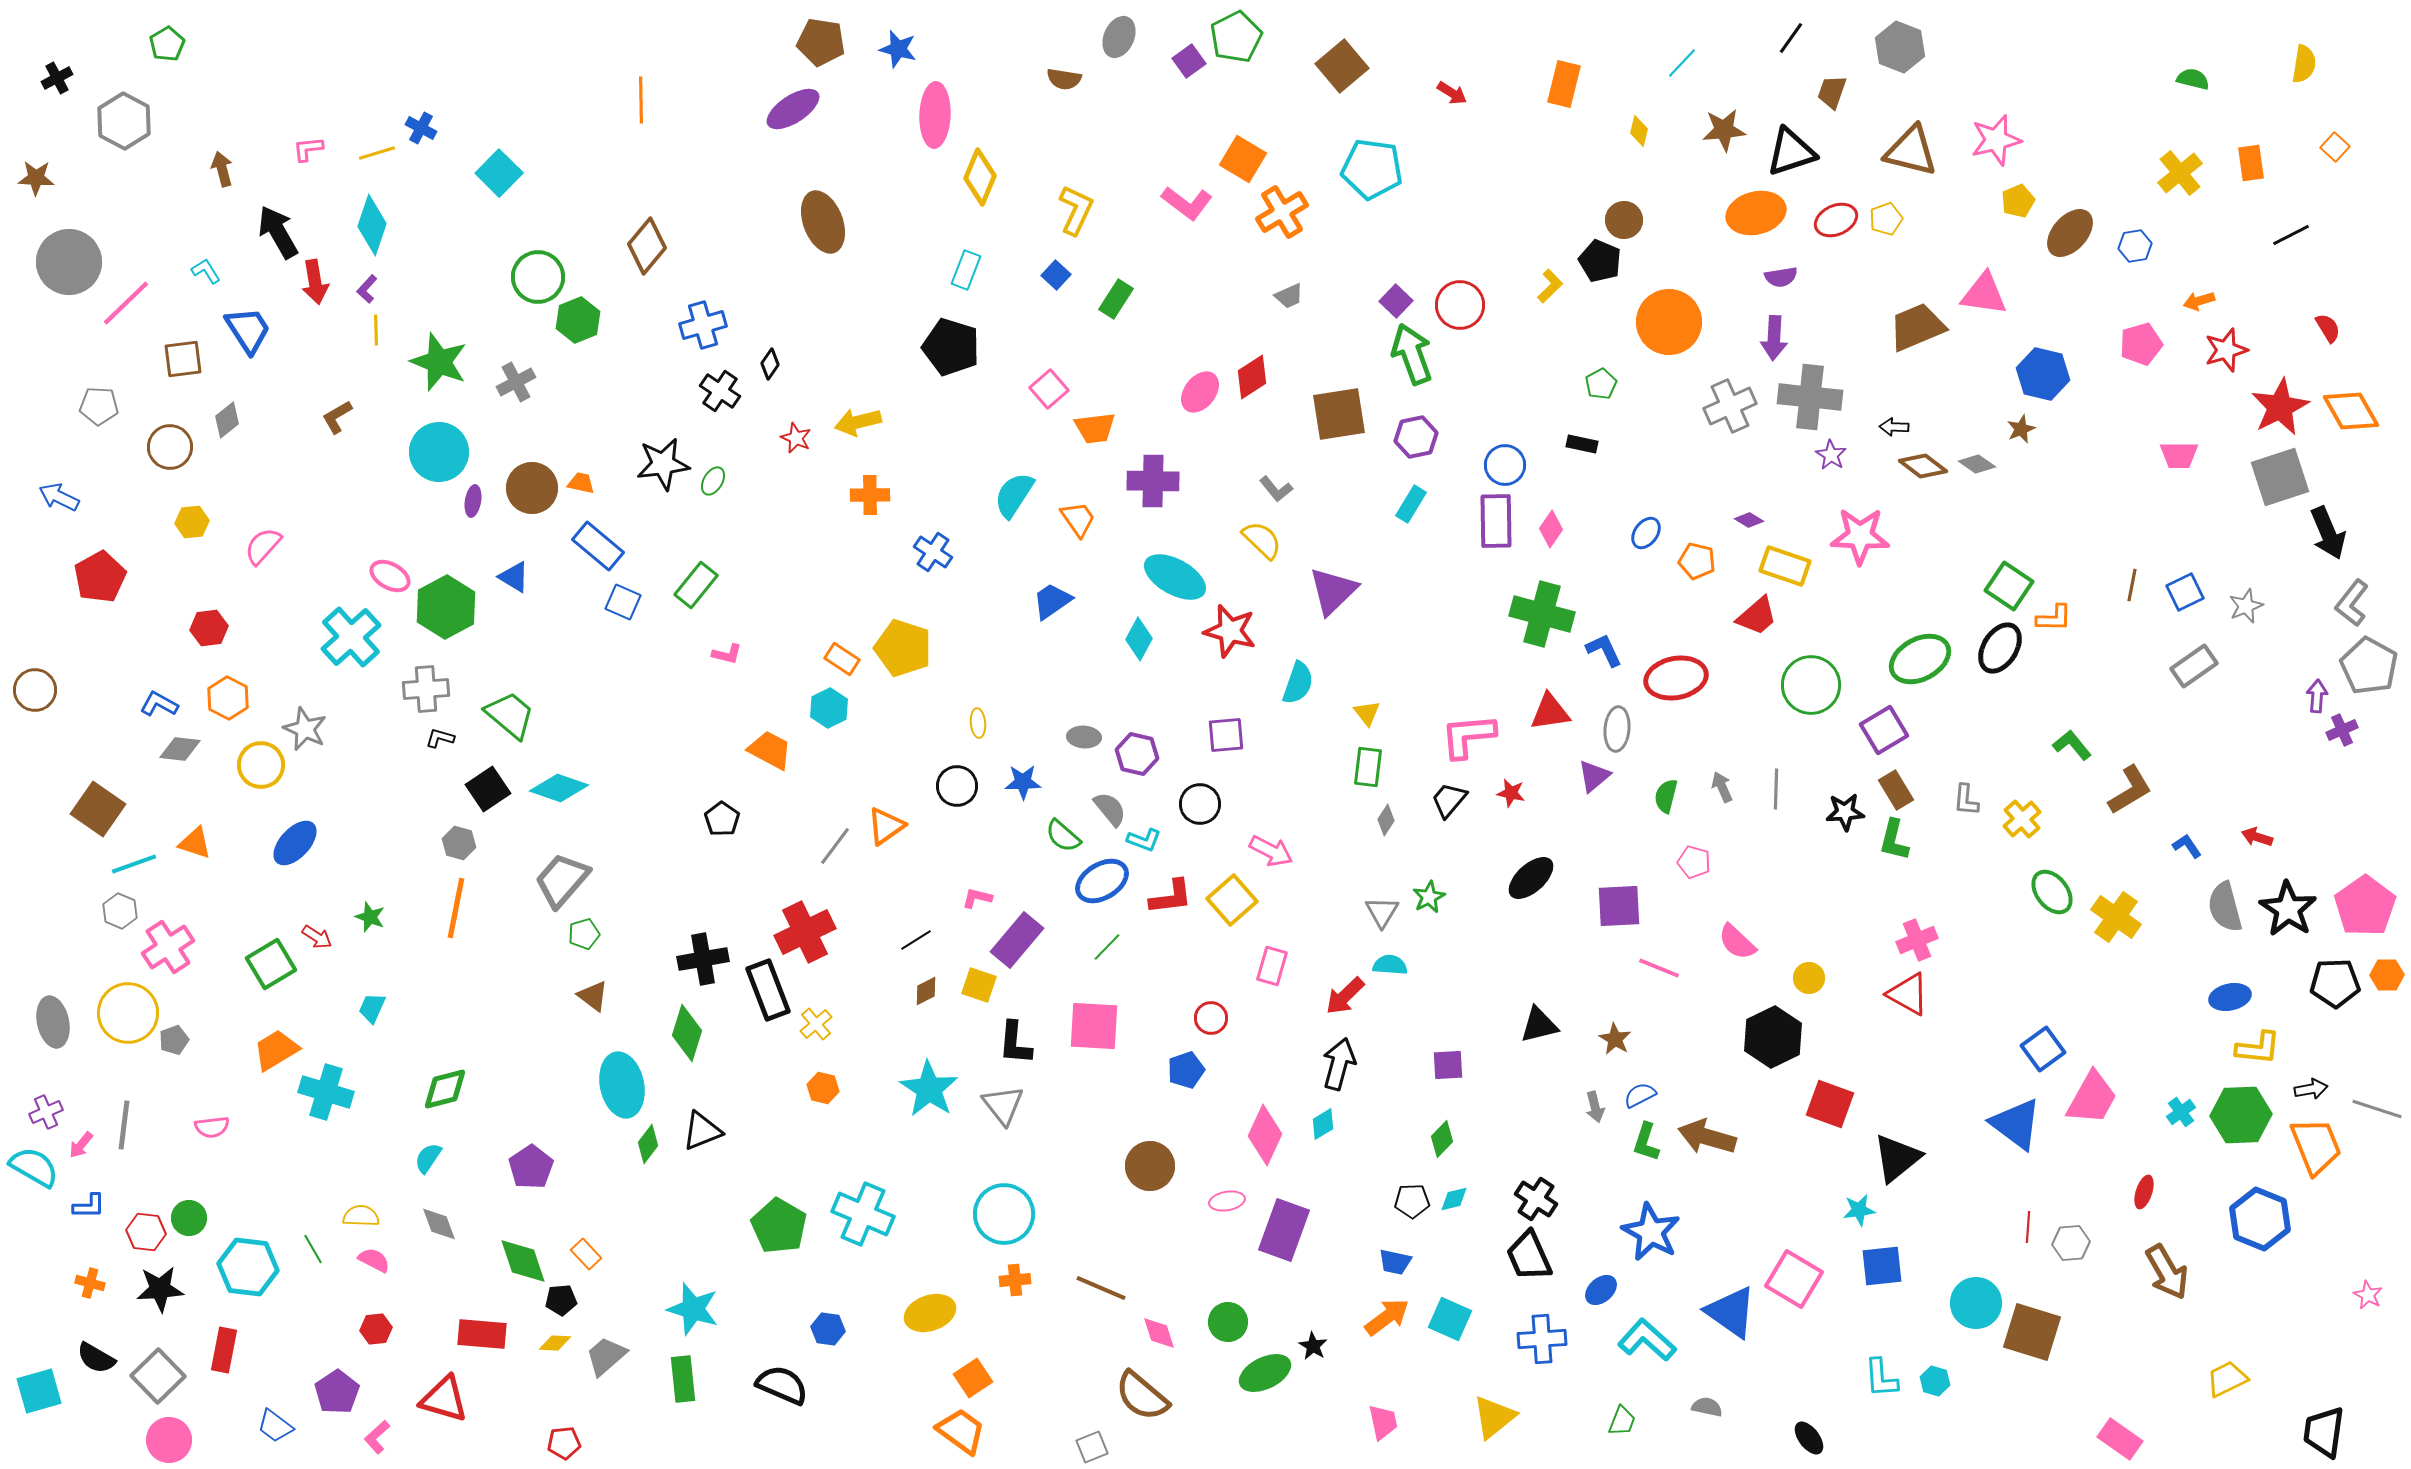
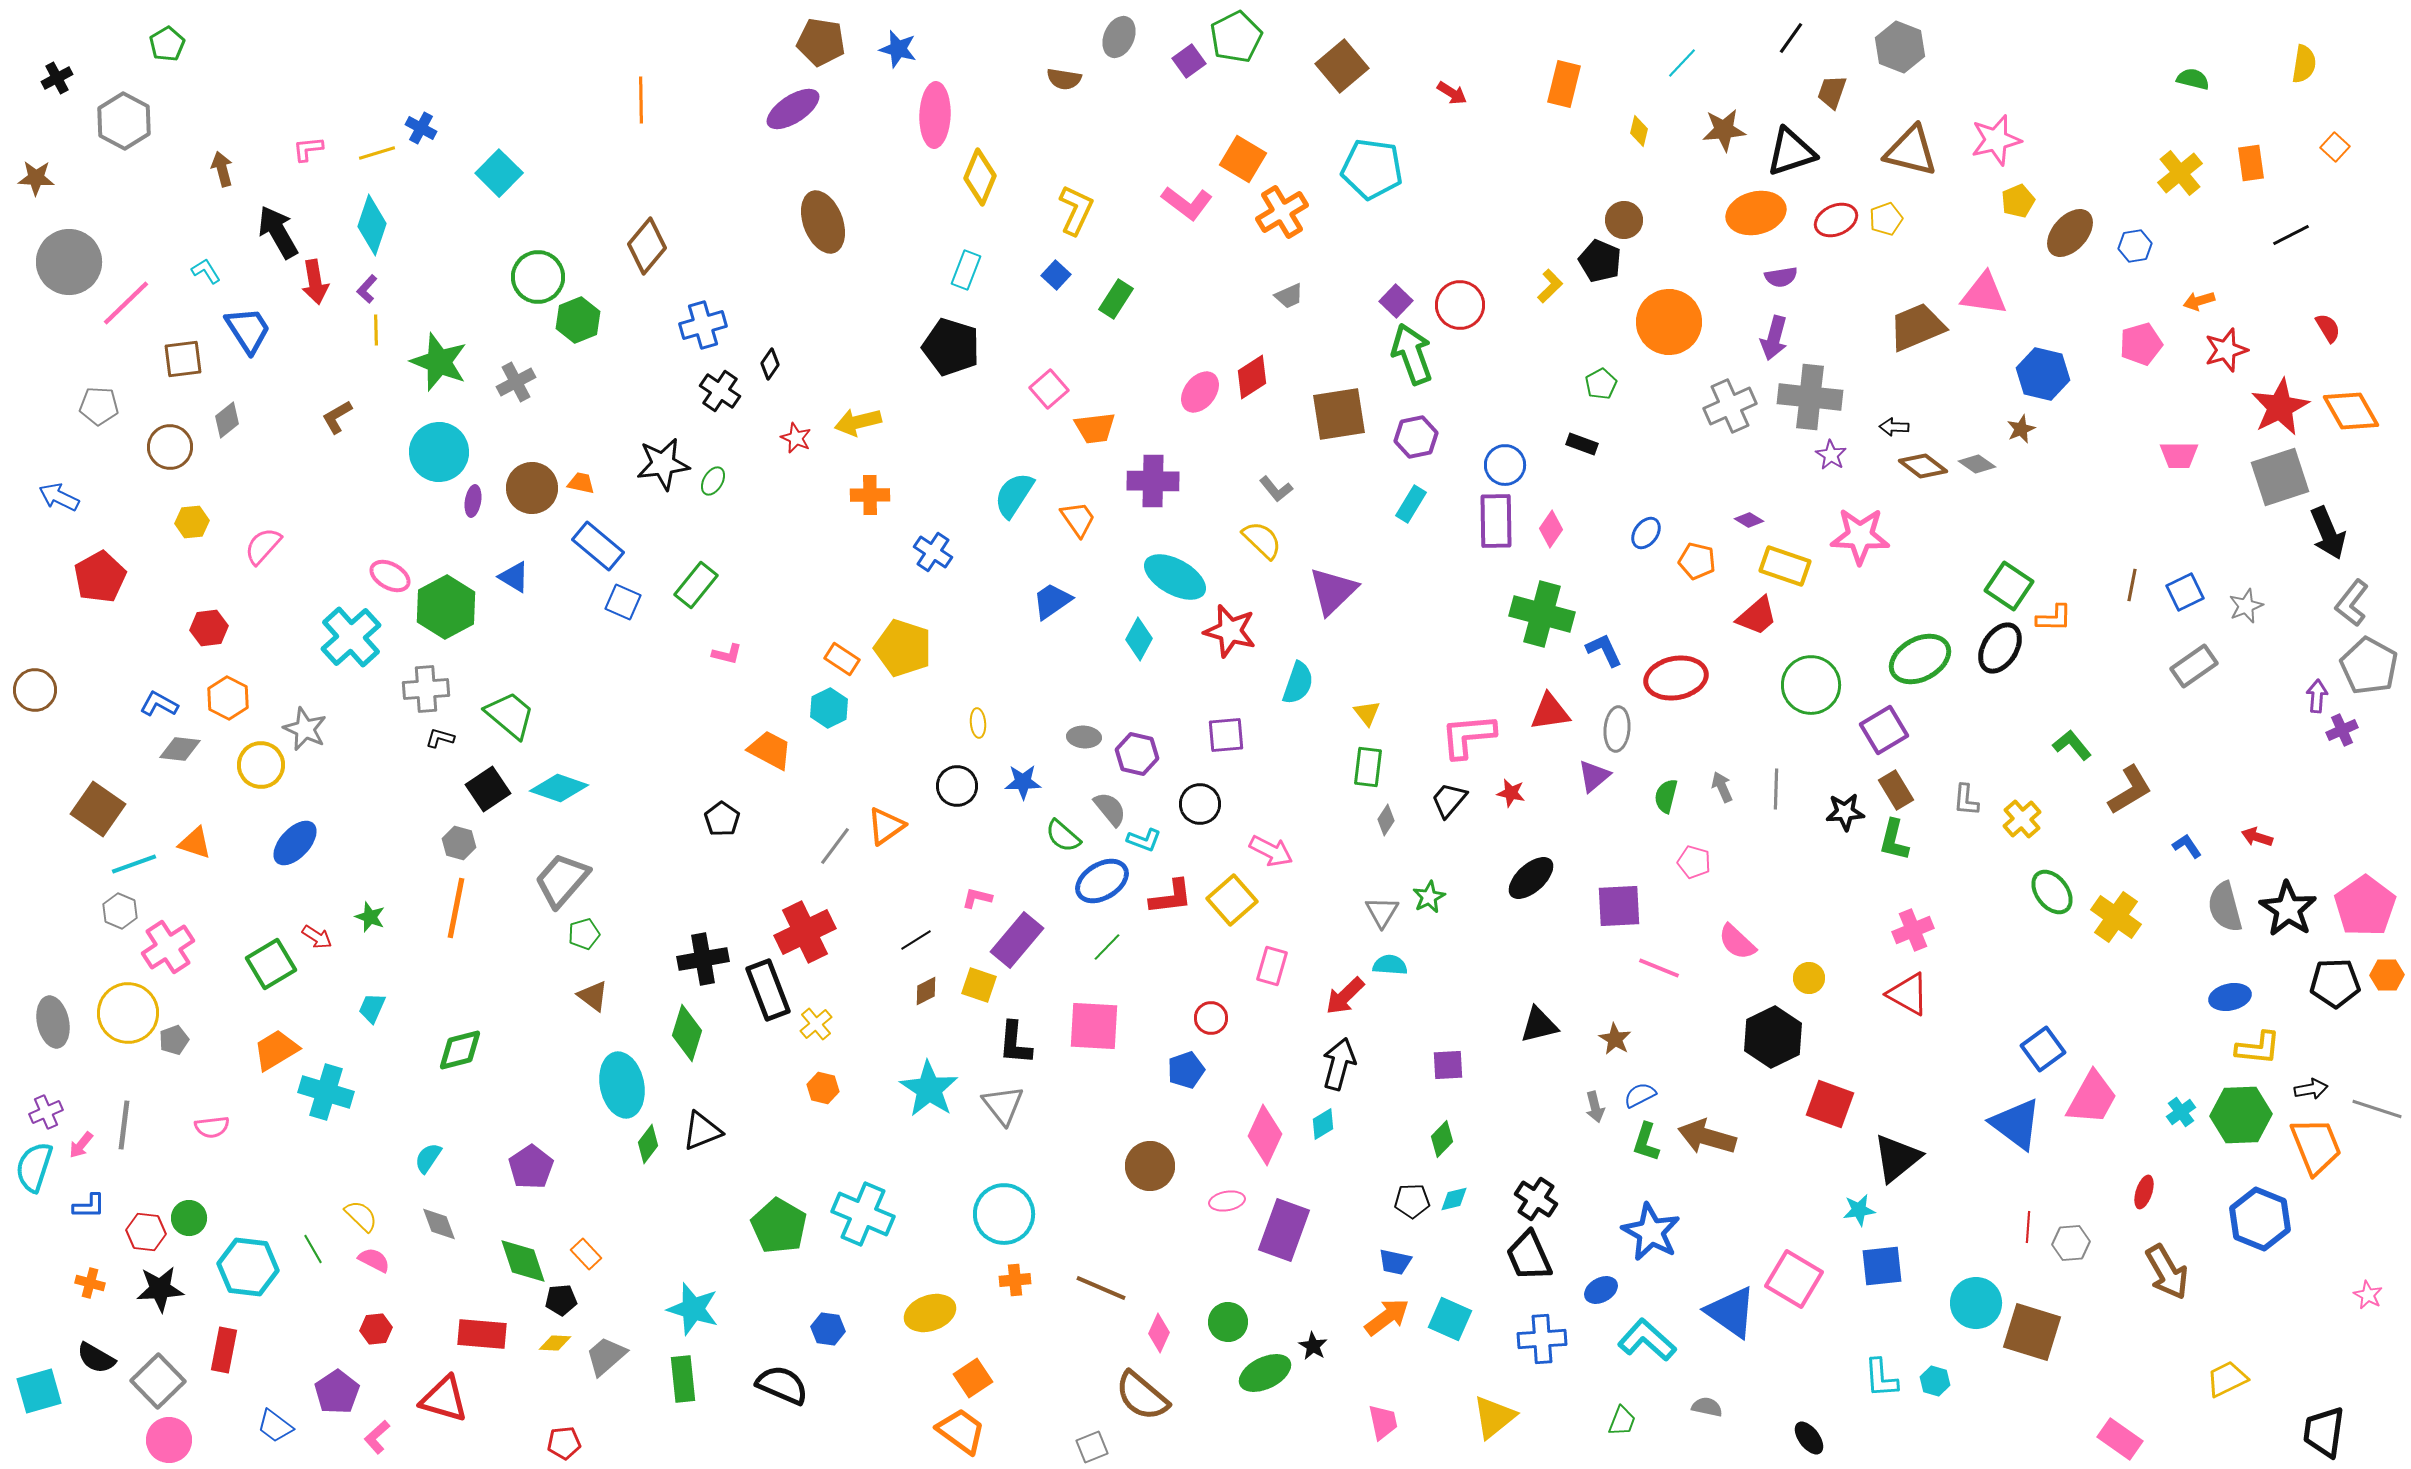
purple arrow at (1774, 338): rotated 12 degrees clockwise
black rectangle at (1582, 444): rotated 8 degrees clockwise
pink cross at (1917, 940): moved 4 px left, 10 px up
green diamond at (445, 1089): moved 15 px right, 39 px up
cyan semicircle at (34, 1167): rotated 102 degrees counterclockwise
yellow semicircle at (361, 1216): rotated 42 degrees clockwise
blue ellipse at (1601, 1290): rotated 12 degrees clockwise
pink diamond at (1159, 1333): rotated 42 degrees clockwise
gray square at (158, 1376): moved 5 px down
